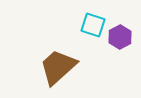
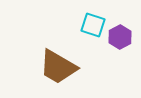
brown trapezoid: rotated 108 degrees counterclockwise
